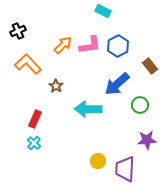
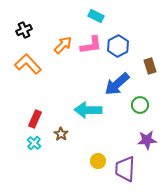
cyan rectangle: moved 7 px left, 5 px down
black cross: moved 6 px right, 1 px up
pink L-shape: moved 1 px right
brown rectangle: rotated 21 degrees clockwise
brown star: moved 5 px right, 48 px down
cyan arrow: moved 1 px down
